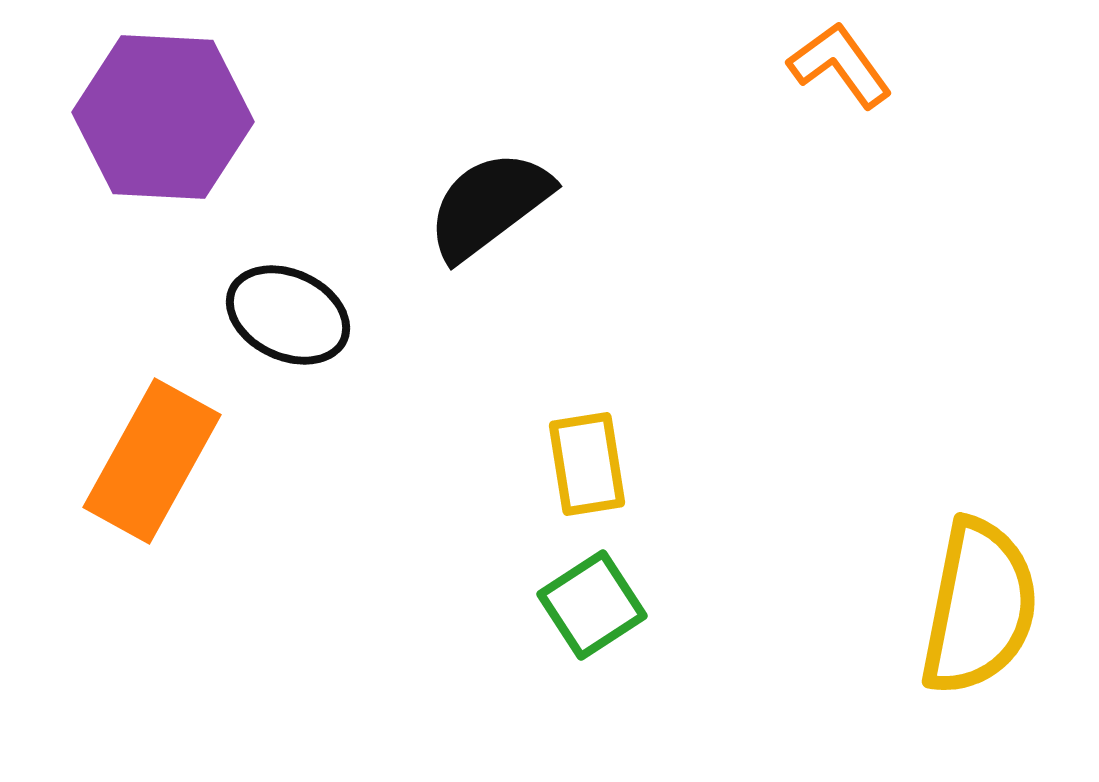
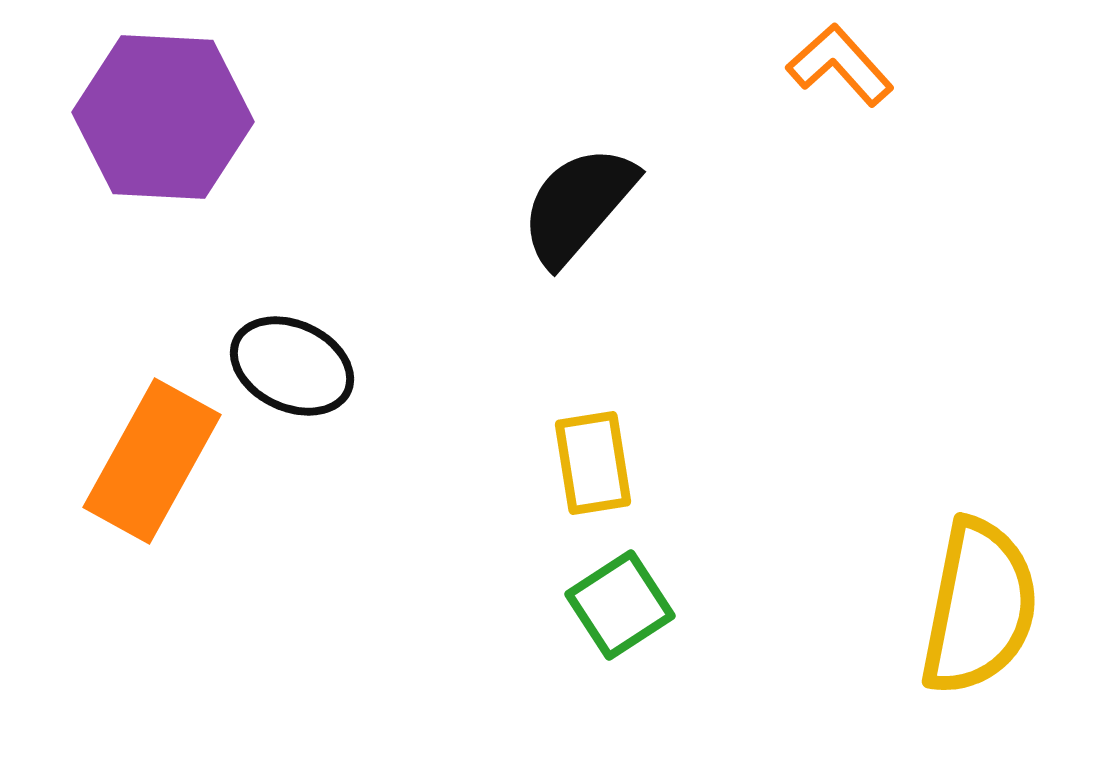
orange L-shape: rotated 6 degrees counterclockwise
black semicircle: moved 89 px right; rotated 12 degrees counterclockwise
black ellipse: moved 4 px right, 51 px down
yellow rectangle: moved 6 px right, 1 px up
green square: moved 28 px right
